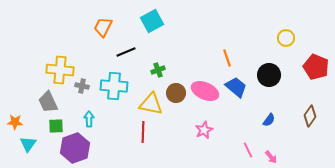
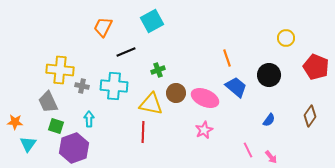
pink ellipse: moved 7 px down
green square: rotated 21 degrees clockwise
purple hexagon: moved 1 px left
